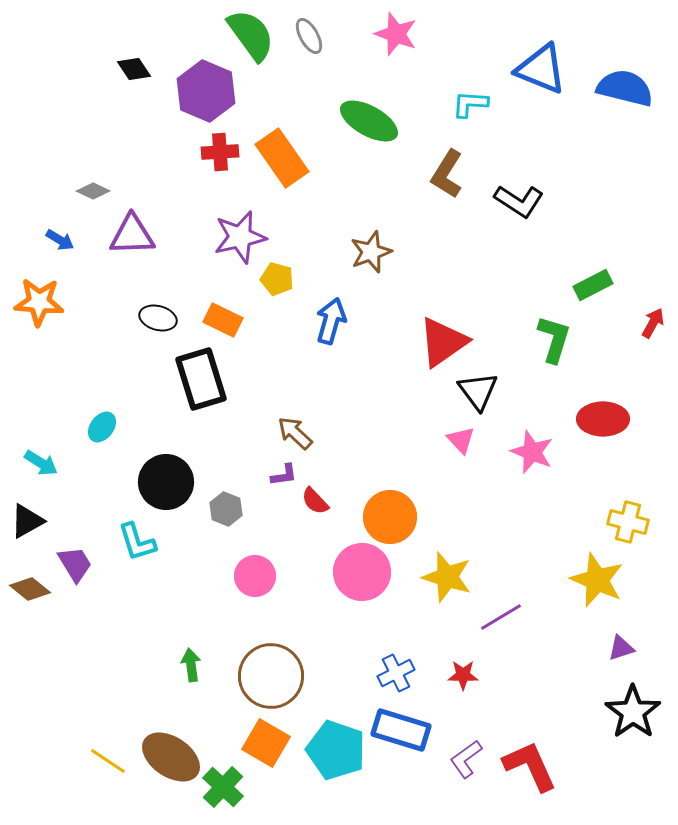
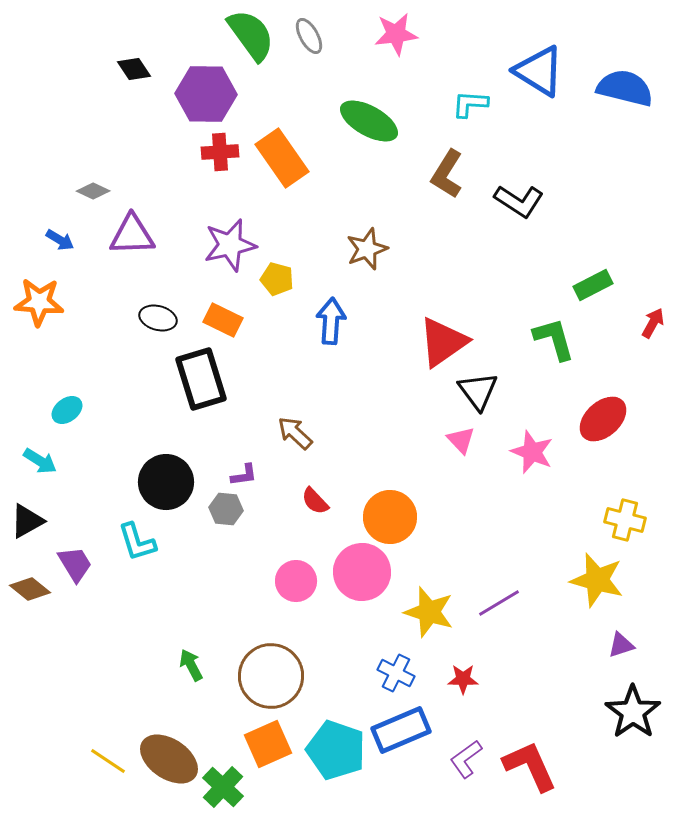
pink star at (396, 34): rotated 27 degrees counterclockwise
blue triangle at (541, 69): moved 2 px left, 2 px down; rotated 10 degrees clockwise
purple hexagon at (206, 91): moved 3 px down; rotated 22 degrees counterclockwise
purple star at (240, 237): moved 10 px left, 8 px down
brown star at (371, 252): moved 4 px left, 3 px up
blue arrow at (331, 321): rotated 12 degrees counterclockwise
green L-shape at (554, 339): rotated 33 degrees counterclockwise
red ellipse at (603, 419): rotated 42 degrees counterclockwise
cyan ellipse at (102, 427): moved 35 px left, 17 px up; rotated 16 degrees clockwise
cyan arrow at (41, 463): moved 1 px left, 2 px up
purple L-shape at (284, 475): moved 40 px left
gray hexagon at (226, 509): rotated 16 degrees counterclockwise
yellow cross at (628, 522): moved 3 px left, 2 px up
pink circle at (255, 576): moved 41 px right, 5 px down
yellow star at (447, 577): moved 18 px left, 35 px down
yellow star at (597, 580): rotated 8 degrees counterclockwise
purple line at (501, 617): moved 2 px left, 14 px up
purple triangle at (621, 648): moved 3 px up
green arrow at (191, 665): rotated 20 degrees counterclockwise
blue cross at (396, 673): rotated 36 degrees counterclockwise
red star at (463, 675): moved 4 px down
blue rectangle at (401, 730): rotated 40 degrees counterclockwise
orange square at (266, 743): moved 2 px right, 1 px down; rotated 36 degrees clockwise
brown ellipse at (171, 757): moved 2 px left, 2 px down
